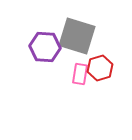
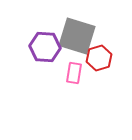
red hexagon: moved 1 px left, 10 px up
pink rectangle: moved 6 px left, 1 px up
